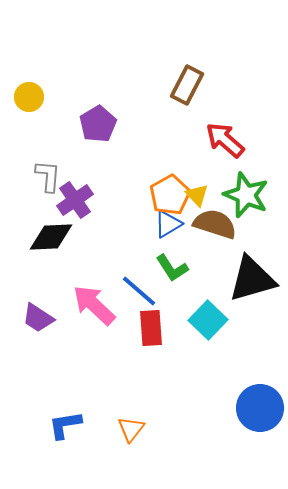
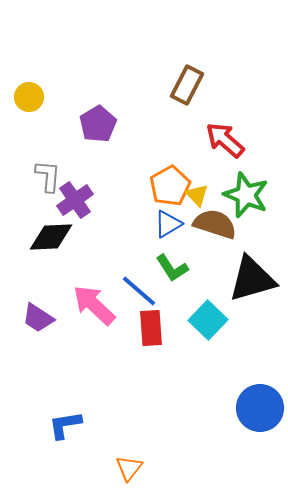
orange pentagon: moved 9 px up
orange triangle: moved 2 px left, 39 px down
